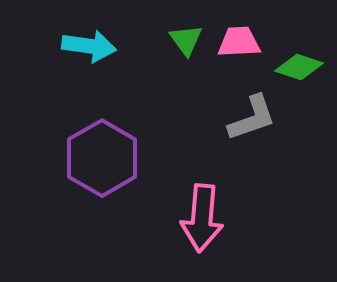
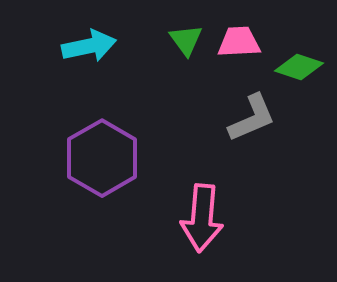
cyan arrow: rotated 20 degrees counterclockwise
gray L-shape: rotated 4 degrees counterclockwise
